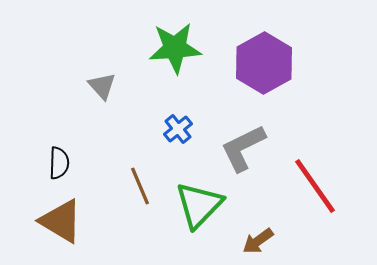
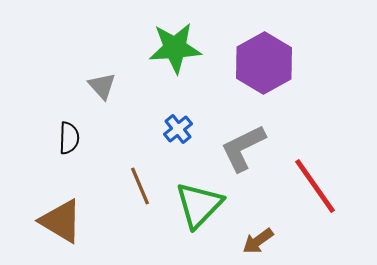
black semicircle: moved 10 px right, 25 px up
